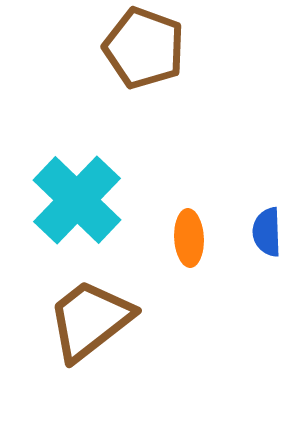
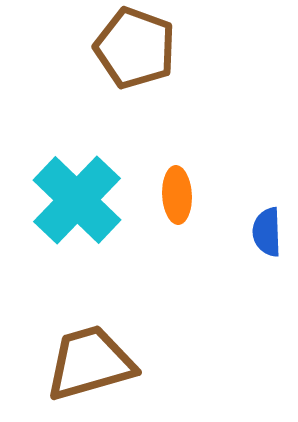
brown pentagon: moved 9 px left
orange ellipse: moved 12 px left, 43 px up
brown trapezoid: moved 43 px down; rotated 22 degrees clockwise
